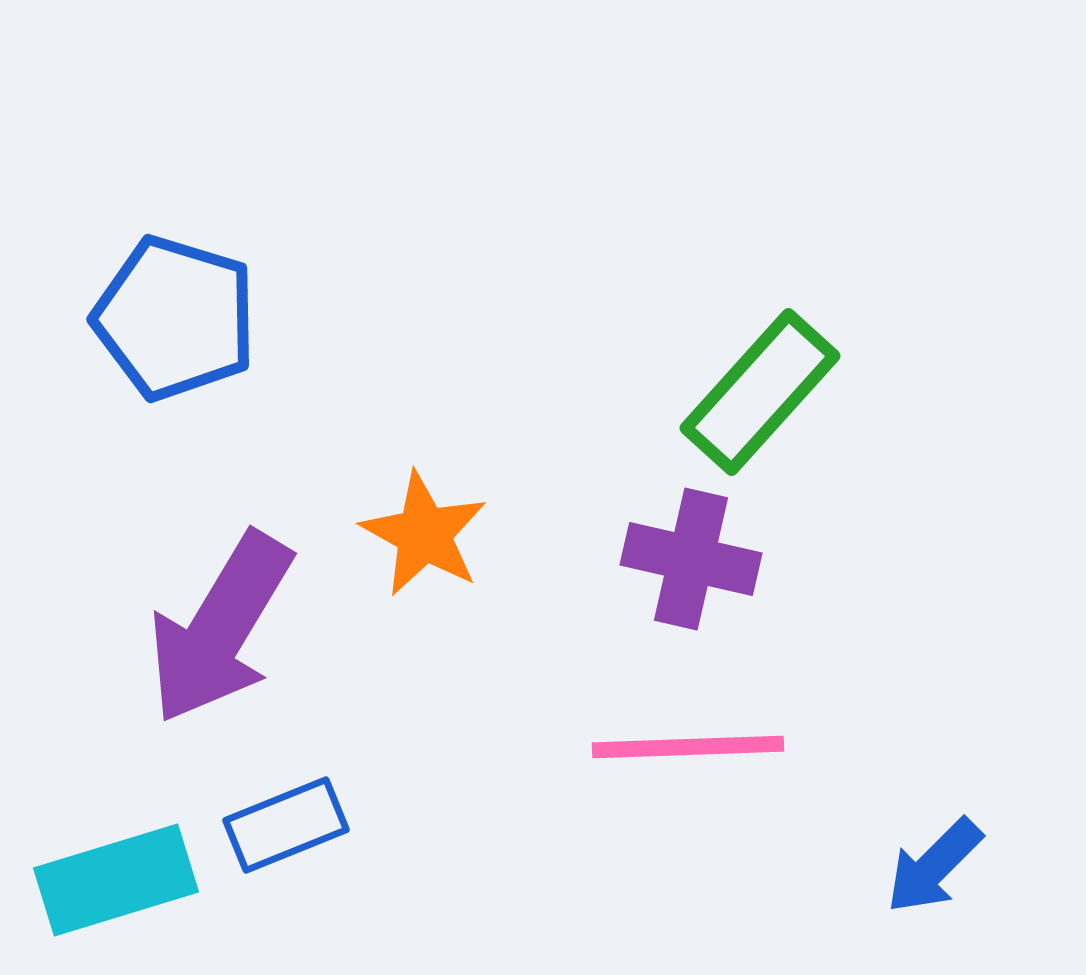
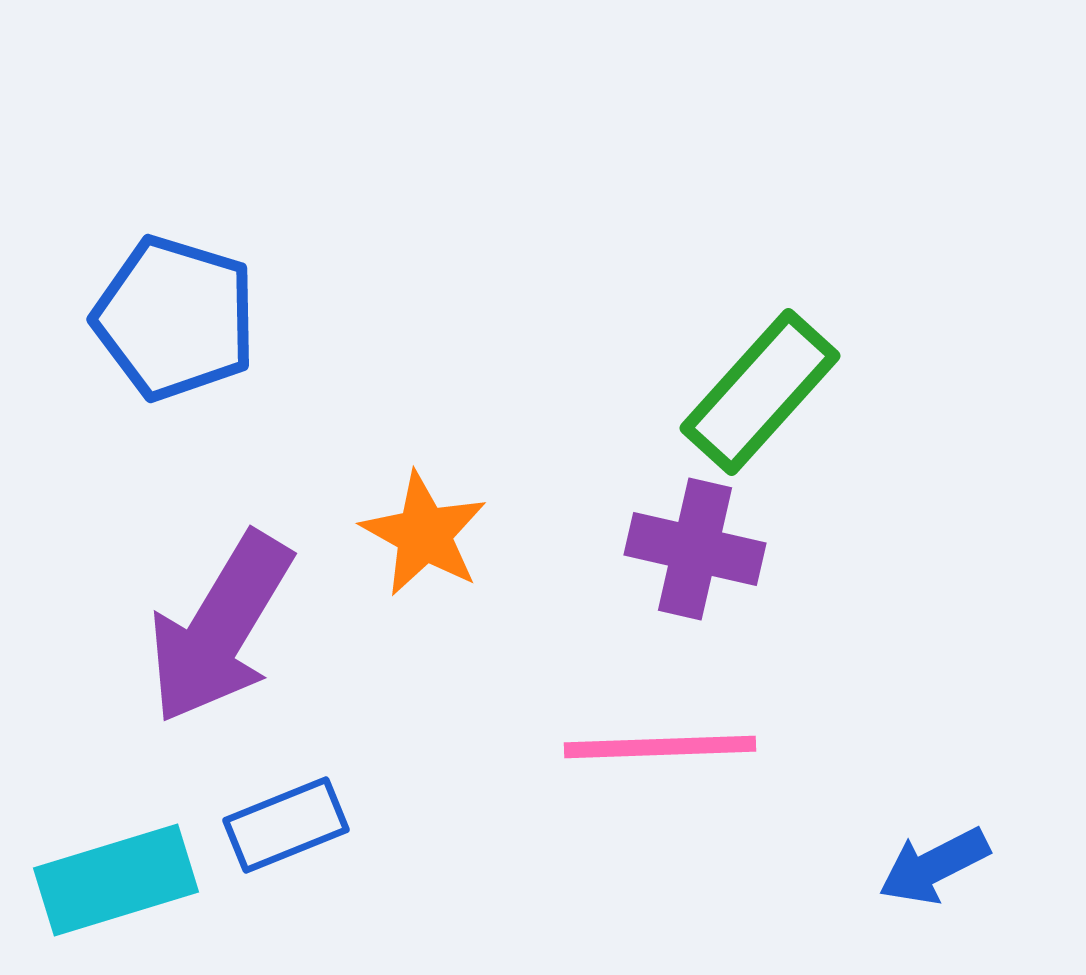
purple cross: moved 4 px right, 10 px up
pink line: moved 28 px left
blue arrow: rotated 18 degrees clockwise
